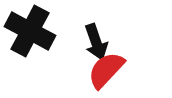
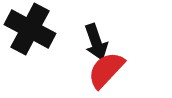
black cross: moved 2 px up
